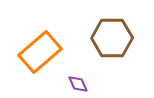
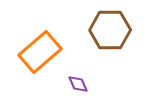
brown hexagon: moved 2 px left, 8 px up
